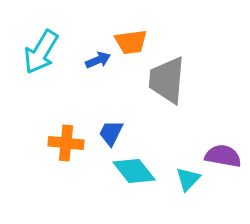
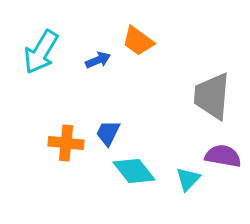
orange trapezoid: moved 7 px right, 1 px up; rotated 44 degrees clockwise
gray trapezoid: moved 45 px right, 16 px down
blue trapezoid: moved 3 px left
